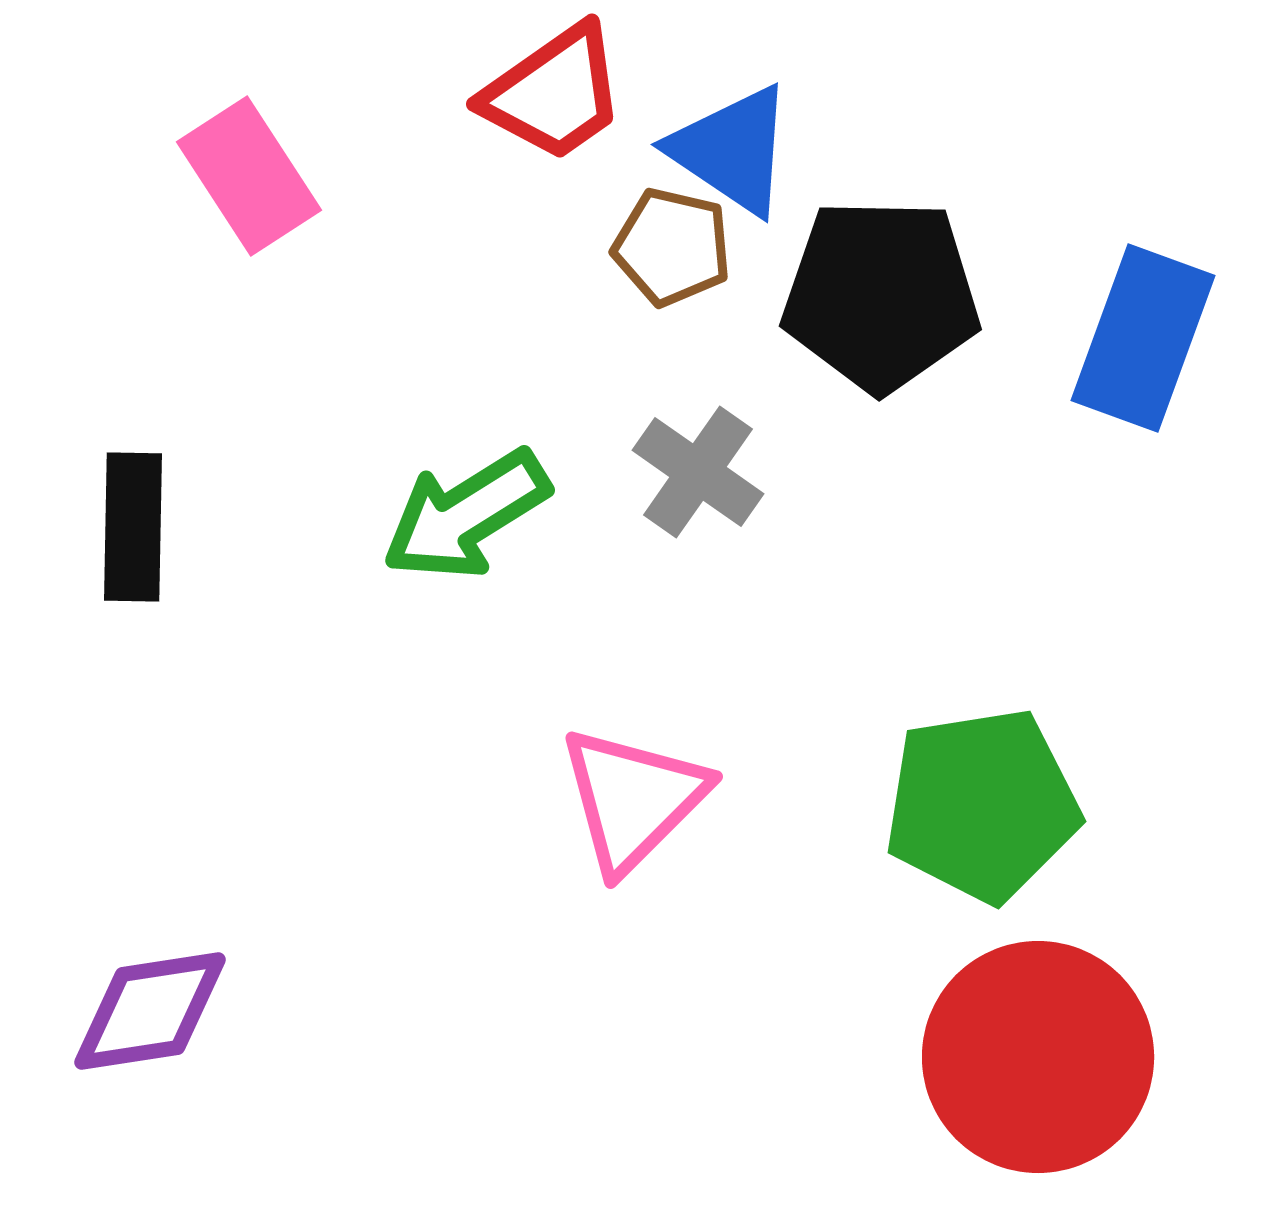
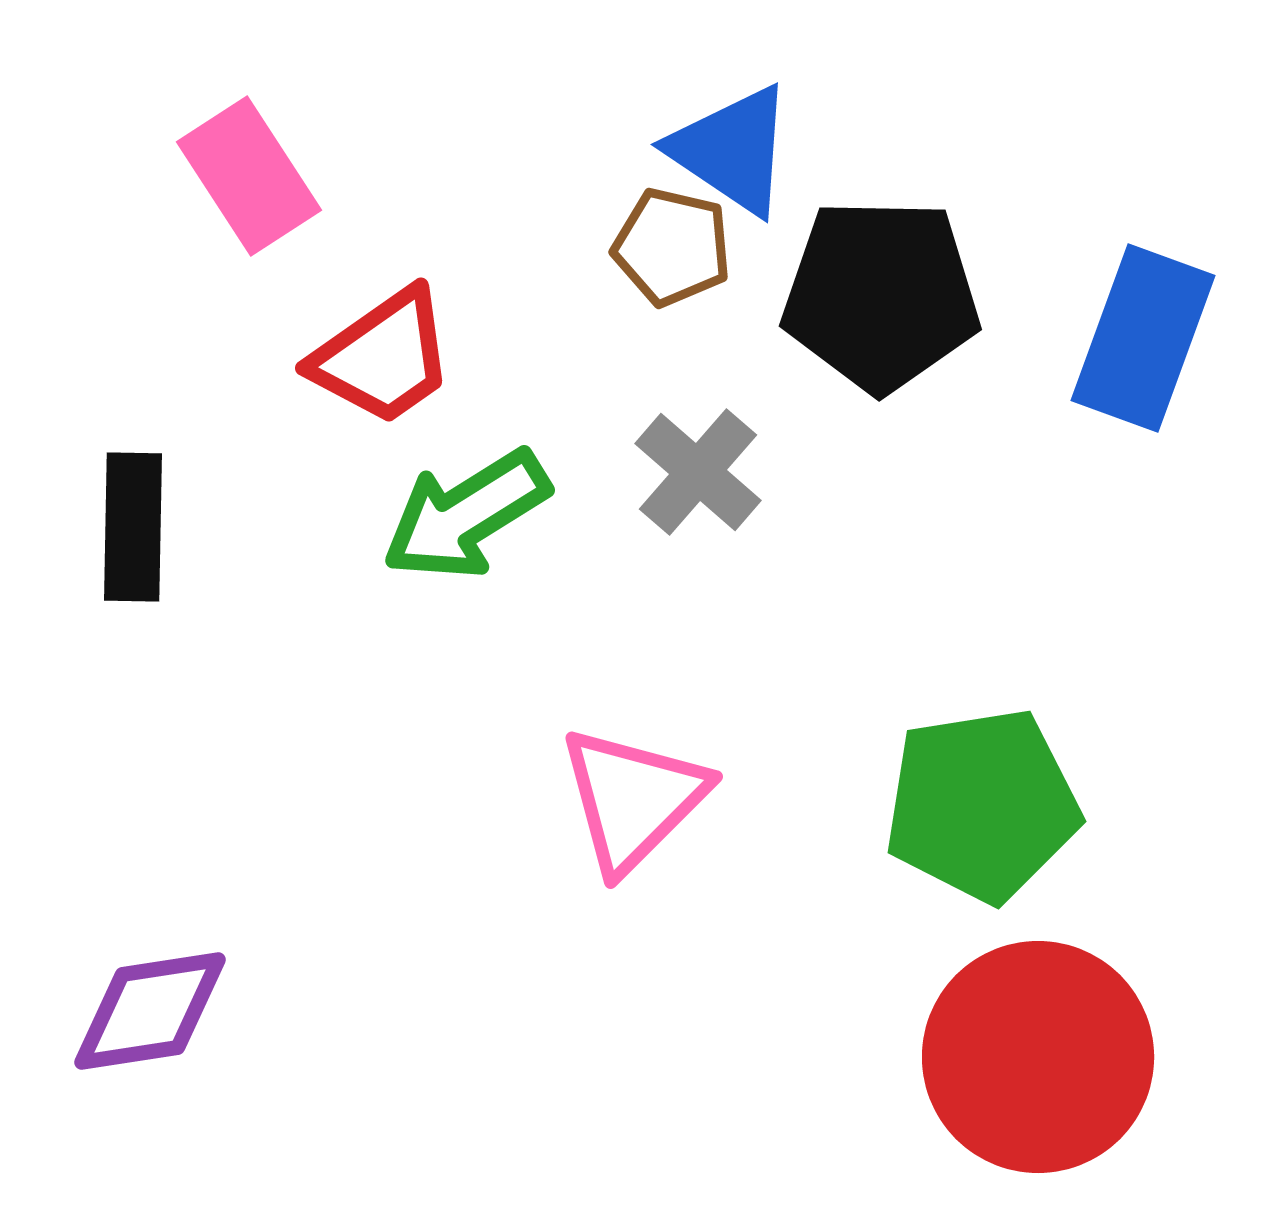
red trapezoid: moved 171 px left, 264 px down
gray cross: rotated 6 degrees clockwise
